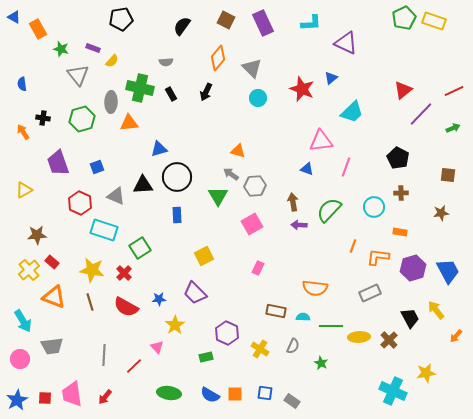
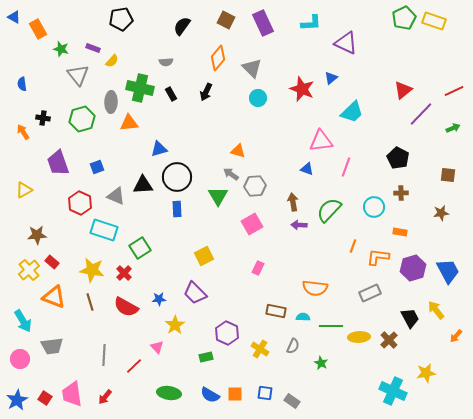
blue rectangle at (177, 215): moved 6 px up
red square at (45, 398): rotated 32 degrees clockwise
